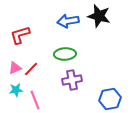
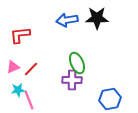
black star: moved 2 px left, 2 px down; rotated 15 degrees counterclockwise
blue arrow: moved 1 px left, 1 px up
red L-shape: rotated 10 degrees clockwise
green ellipse: moved 12 px right, 9 px down; rotated 70 degrees clockwise
pink triangle: moved 2 px left, 1 px up
purple cross: rotated 12 degrees clockwise
cyan star: moved 2 px right
pink line: moved 6 px left
